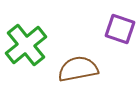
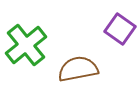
purple square: rotated 16 degrees clockwise
